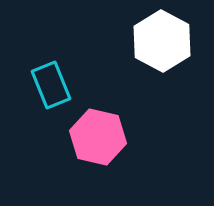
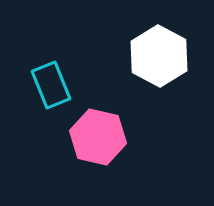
white hexagon: moved 3 px left, 15 px down
